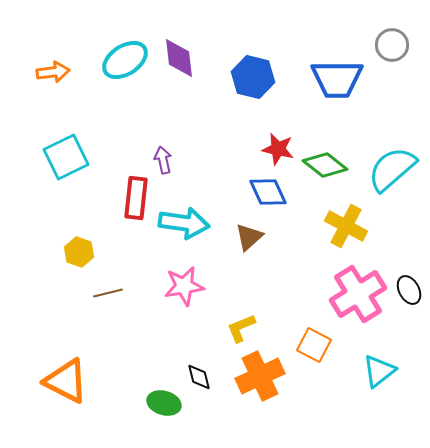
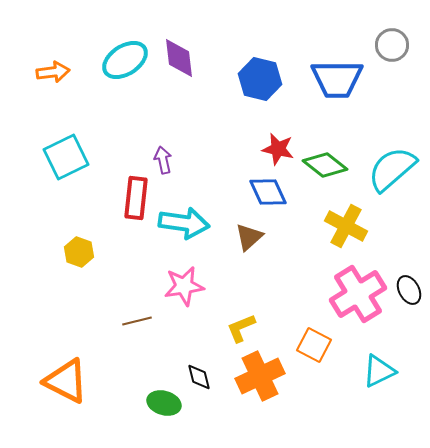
blue hexagon: moved 7 px right, 2 px down
brown line: moved 29 px right, 28 px down
cyan triangle: rotated 12 degrees clockwise
